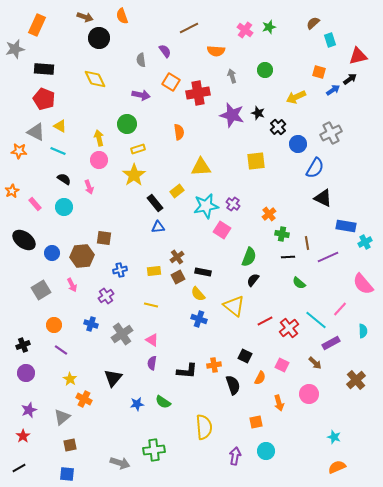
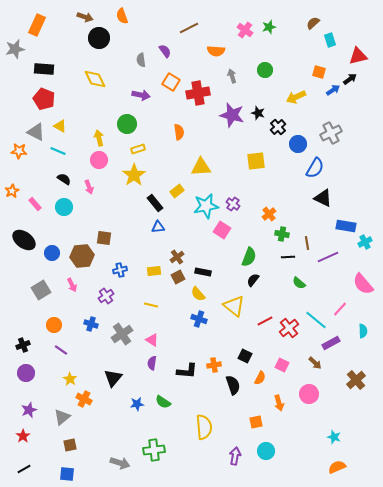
black line at (19, 468): moved 5 px right, 1 px down
